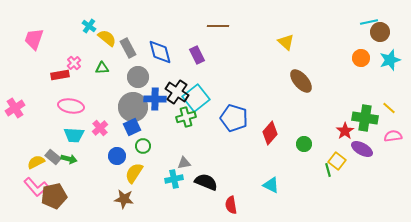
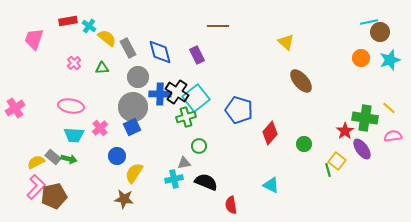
red rectangle at (60, 75): moved 8 px right, 54 px up
blue cross at (155, 99): moved 5 px right, 5 px up
blue pentagon at (234, 118): moved 5 px right, 8 px up
green circle at (143, 146): moved 56 px right
purple ellipse at (362, 149): rotated 25 degrees clockwise
pink L-shape at (36, 187): rotated 95 degrees counterclockwise
